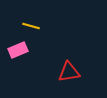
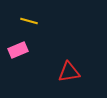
yellow line: moved 2 px left, 5 px up
